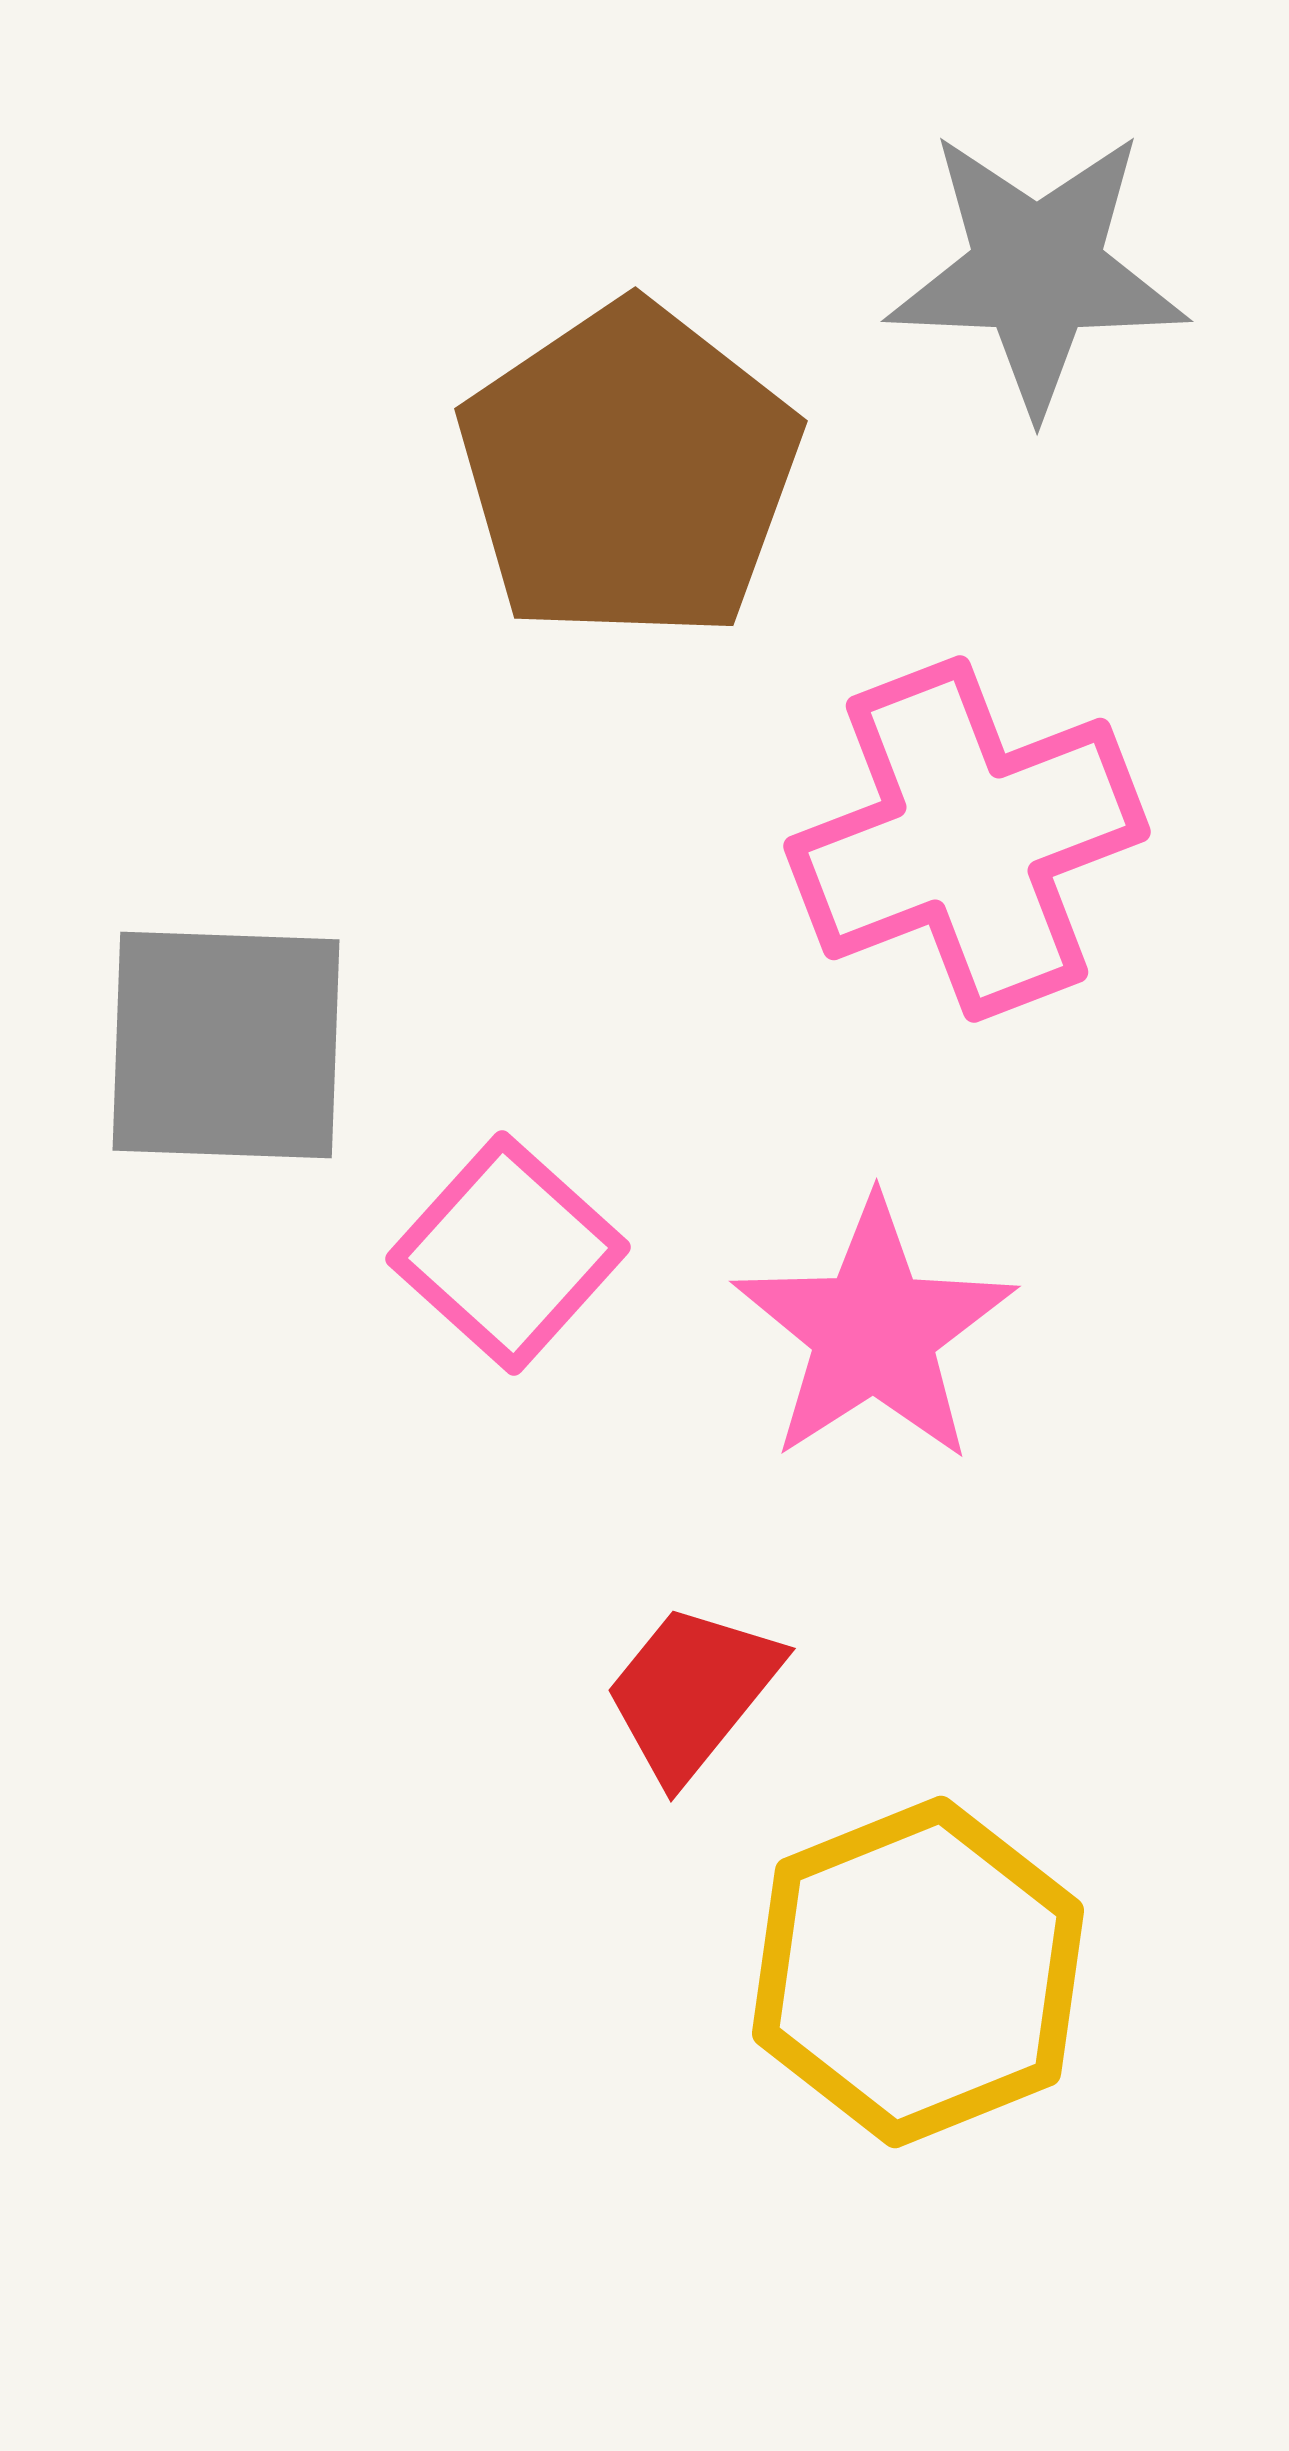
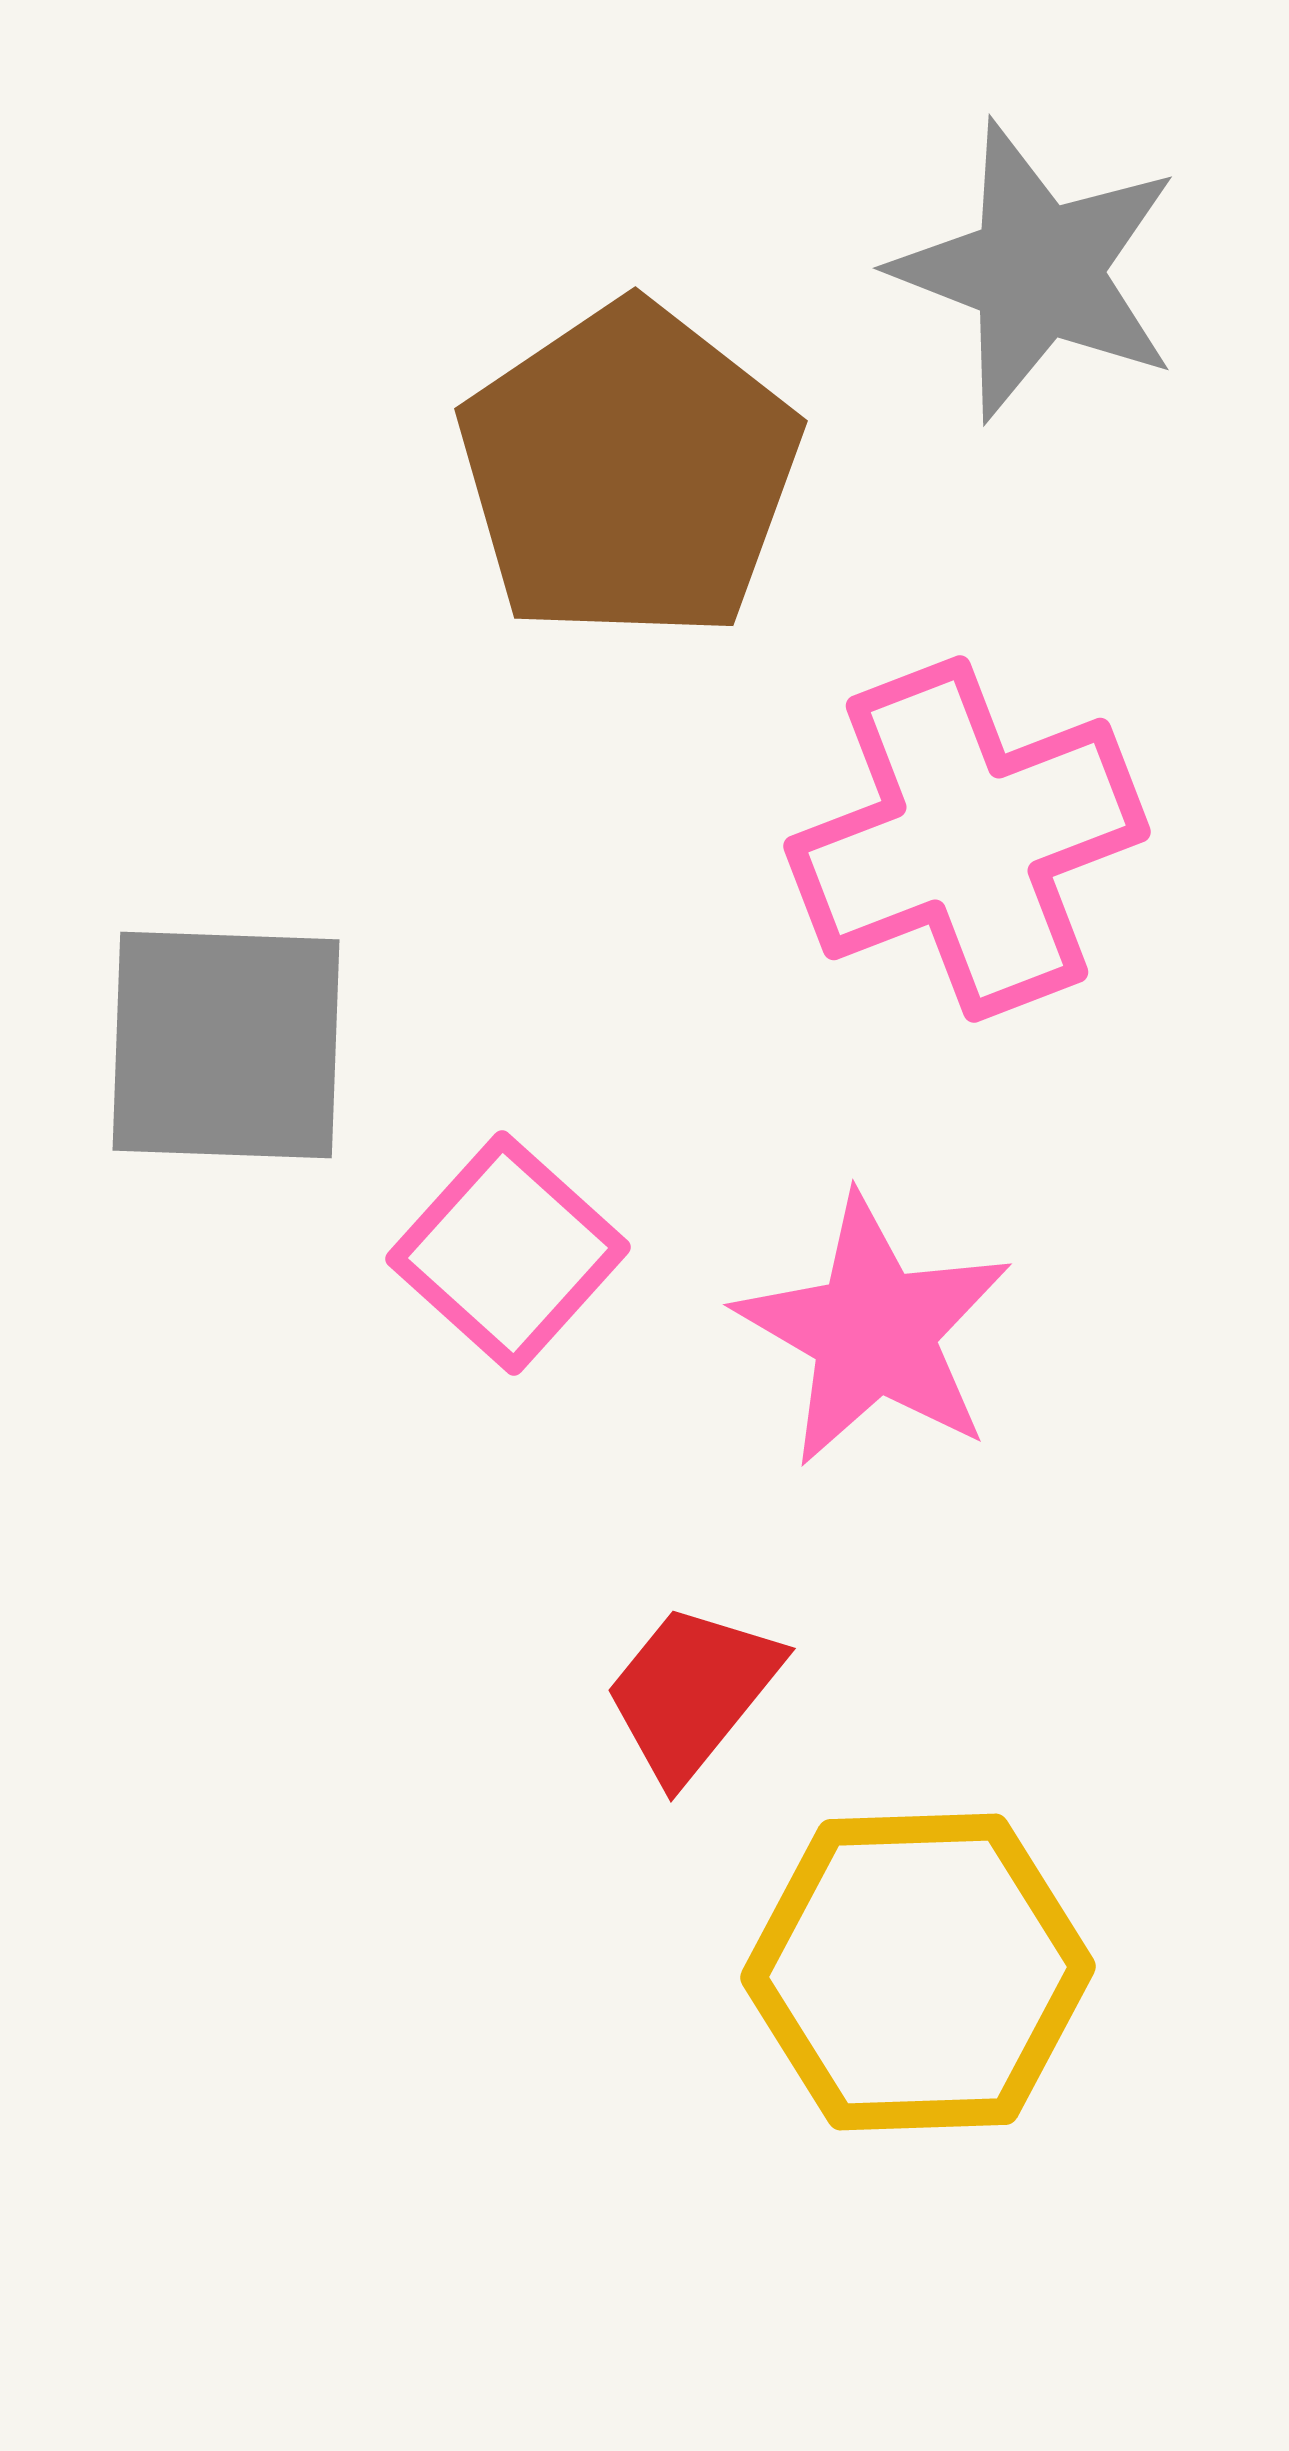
gray star: rotated 19 degrees clockwise
pink star: rotated 9 degrees counterclockwise
yellow hexagon: rotated 20 degrees clockwise
